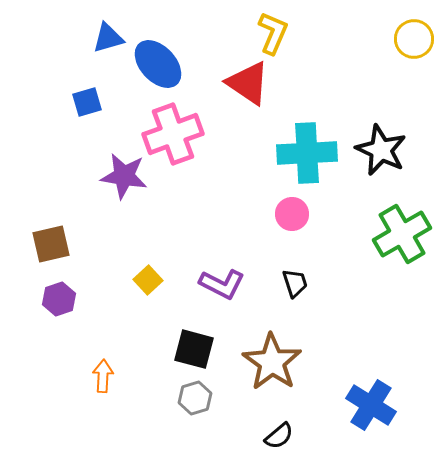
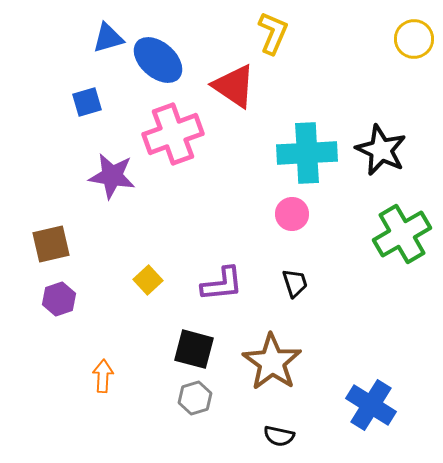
blue ellipse: moved 4 px up; rotated 6 degrees counterclockwise
red triangle: moved 14 px left, 3 px down
purple star: moved 12 px left
purple L-shape: rotated 33 degrees counterclockwise
black semicircle: rotated 52 degrees clockwise
